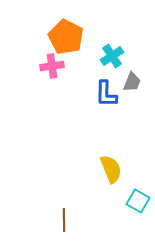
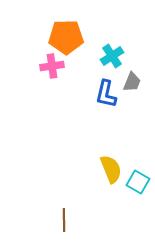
orange pentagon: rotated 28 degrees counterclockwise
blue L-shape: rotated 12 degrees clockwise
cyan square: moved 19 px up
